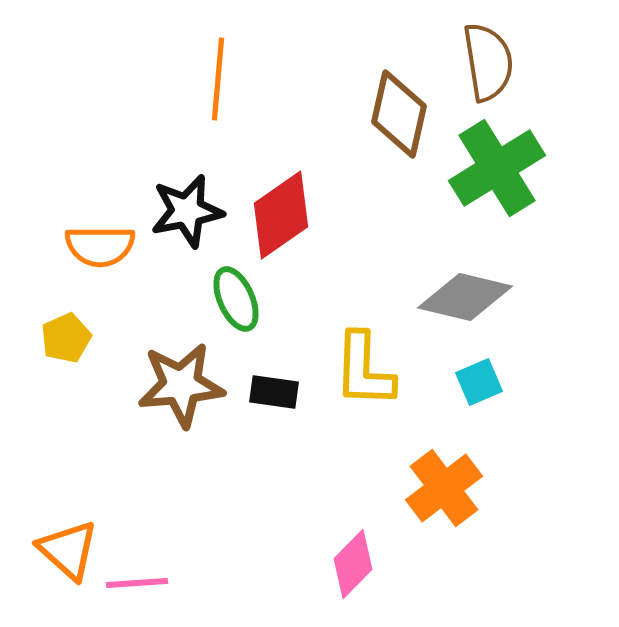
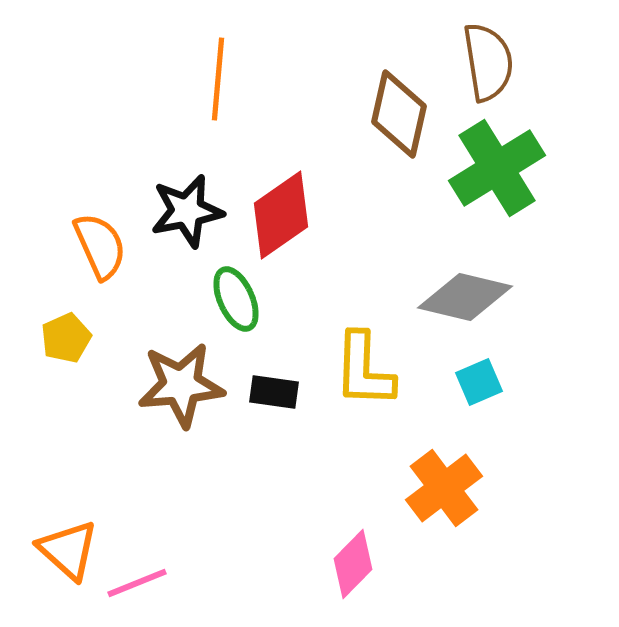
orange semicircle: rotated 114 degrees counterclockwise
pink line: rotated 18 degrees counterclockwise
